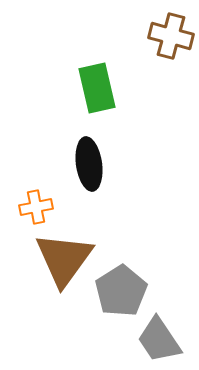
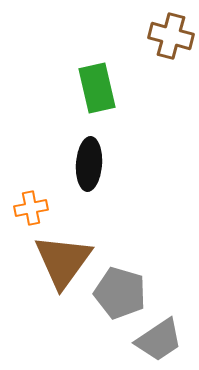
black ellipse: rotated 12 degrees clockwise
orange cross: moved 5 px left, 1 px down
brown triangle: moved 1 px left, 2 px down
gray pentagon: moved 1 px left, 2 px down; rotated 24 degrees counterclockwise
gray trapezoid: rotated 90 degrees counterclockwise
